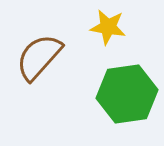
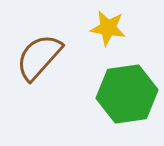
yellow star: moved 1 px down
